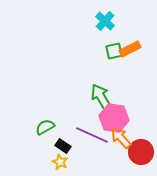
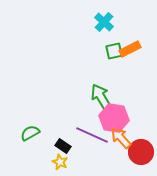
cyan cross: moved 1 px left, 1 px down
green semicircle: moved 15 px left, 6 px down
